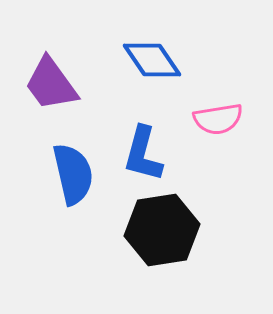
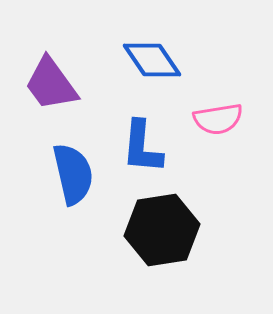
blue L-shape: moved 1 px left, 7 px up; rotated 10 degrees counterclockwise
